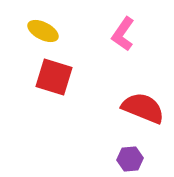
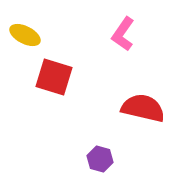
yellow ellipse: moved 18 px left, 4 px down
red semicircle: rotated 9 degrees counterclockwise
purple hexagon: moved 30 px left; rotated 20 degrees clockwise
